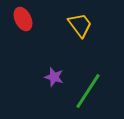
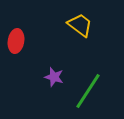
red ellipse: moved 7 px left, 22 px down; rotated 35 degrees clockwise
yellow trapezoid: rotated 16 degrees counterclockwise
